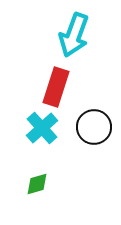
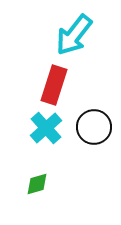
cyan arrow: rotated 18 degrees clockwise
red rectangle: moved 2 px left, 2 px up
cyan cross: moved 4 px right
